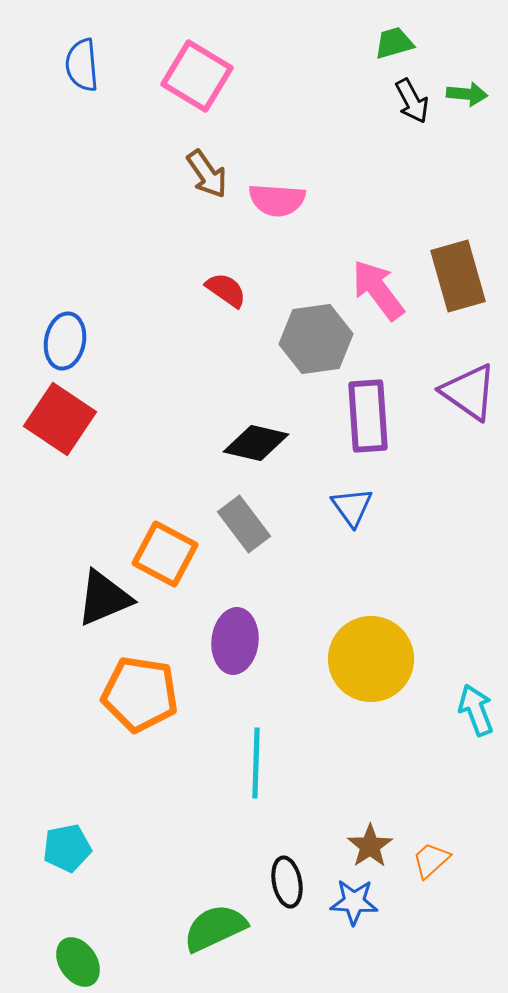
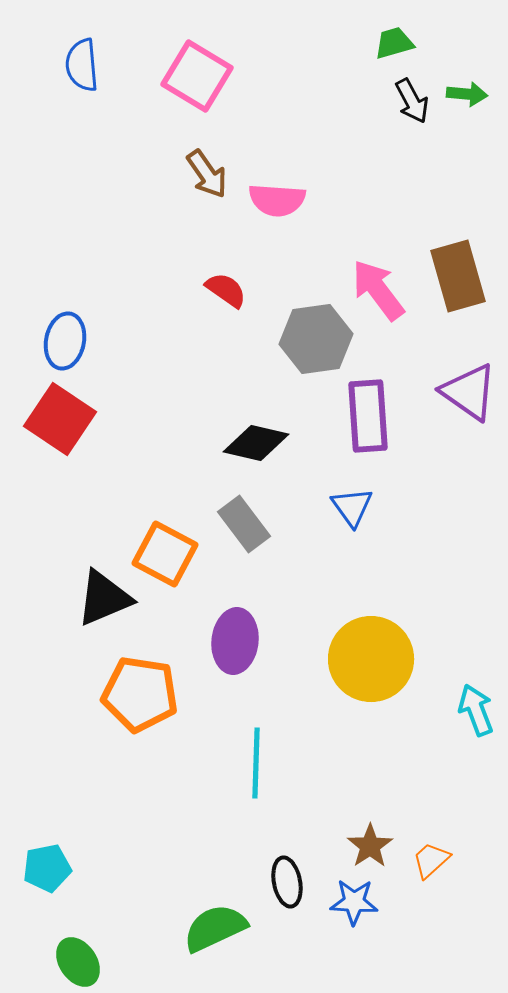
cyan pentagon: moved 20 px left, 20 px down
